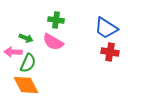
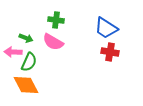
green semicircle: moved 1 px right, 1 px up
